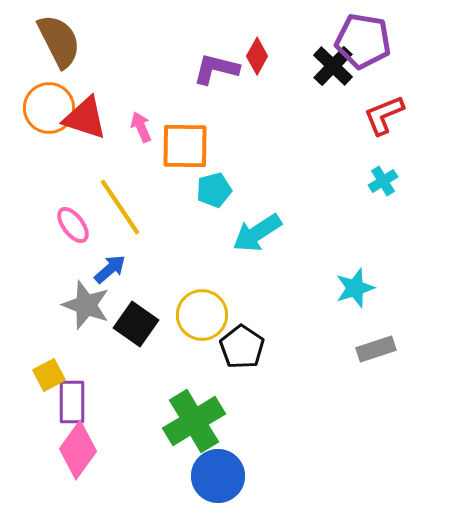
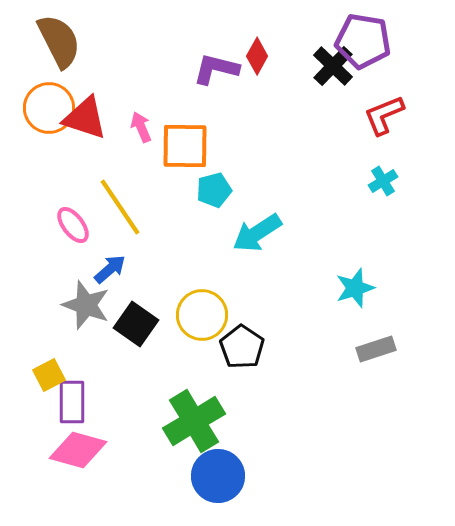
pink diamond: rotated 70 degrees clockwise
